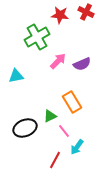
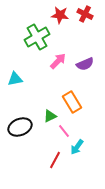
red cross: moved 1 px left, 2 px down
purple semicircle: moved 3 px right
cyan triangle: moved 1 px left, 3 px down
black ellipse: moved 5 px left, 1 px up
